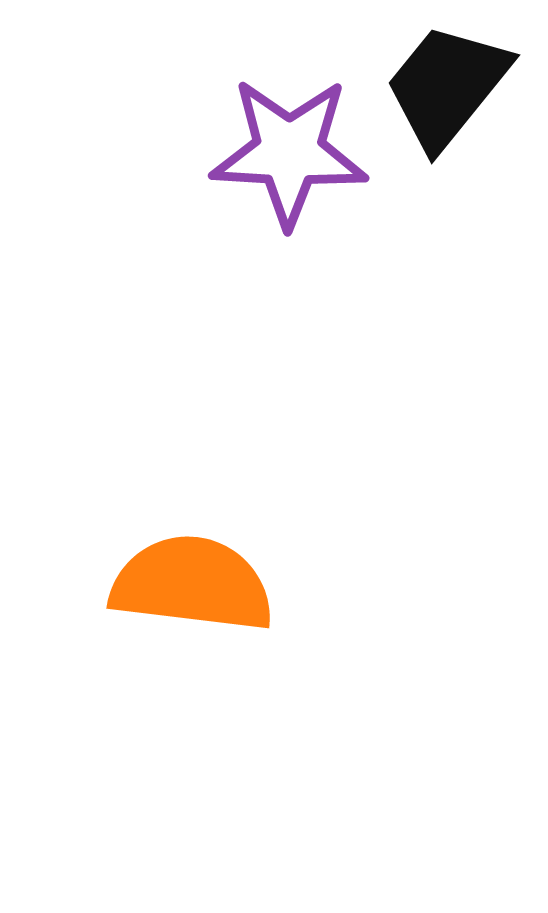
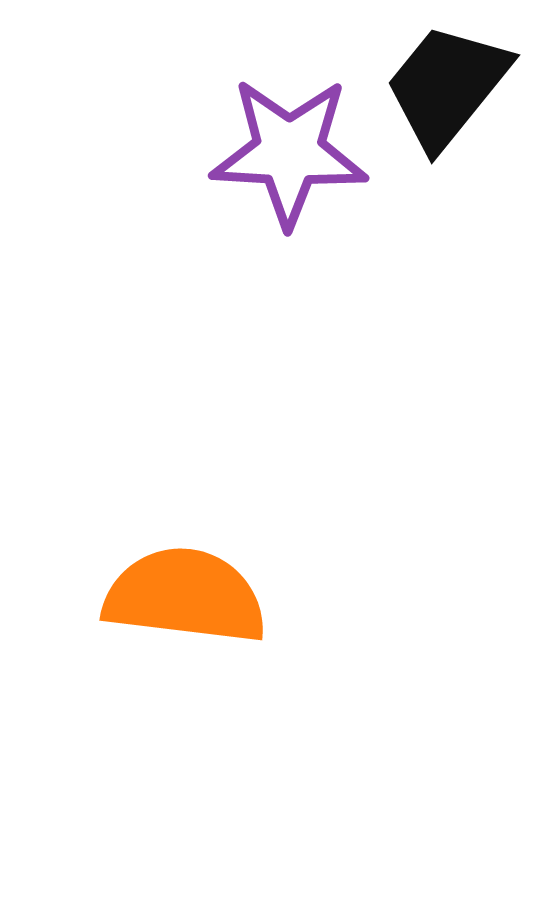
orange semicircle: moved 7 px left, 12 px down
